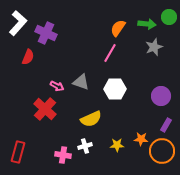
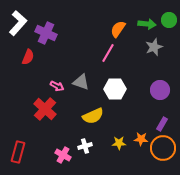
green circle: moved 3 px down
orange semicircle: moved 1 px down
pink line: moved 2 px left
purple circle: moved 1 px left, 6 px up
yellow semicircle: moved 2 px right, 3 px up
purple rectangle: moved 4 px left, 1 px up
yellow star: moved 2 px right, 2 px up
orange circle: moved 1 px right, 3 px up
pink cross: rotated 21 degrees clockwise
